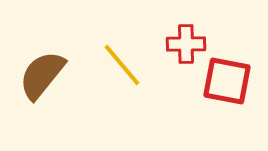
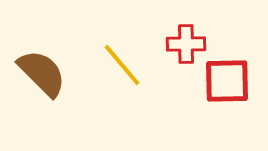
brown semicircle: moved 2 px up; rotated 96 degrees clockwise
red square: rotated 12 degrees counterclockwise
